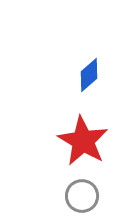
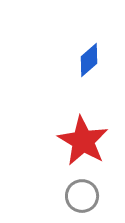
blue diamond: moved 15 px up
